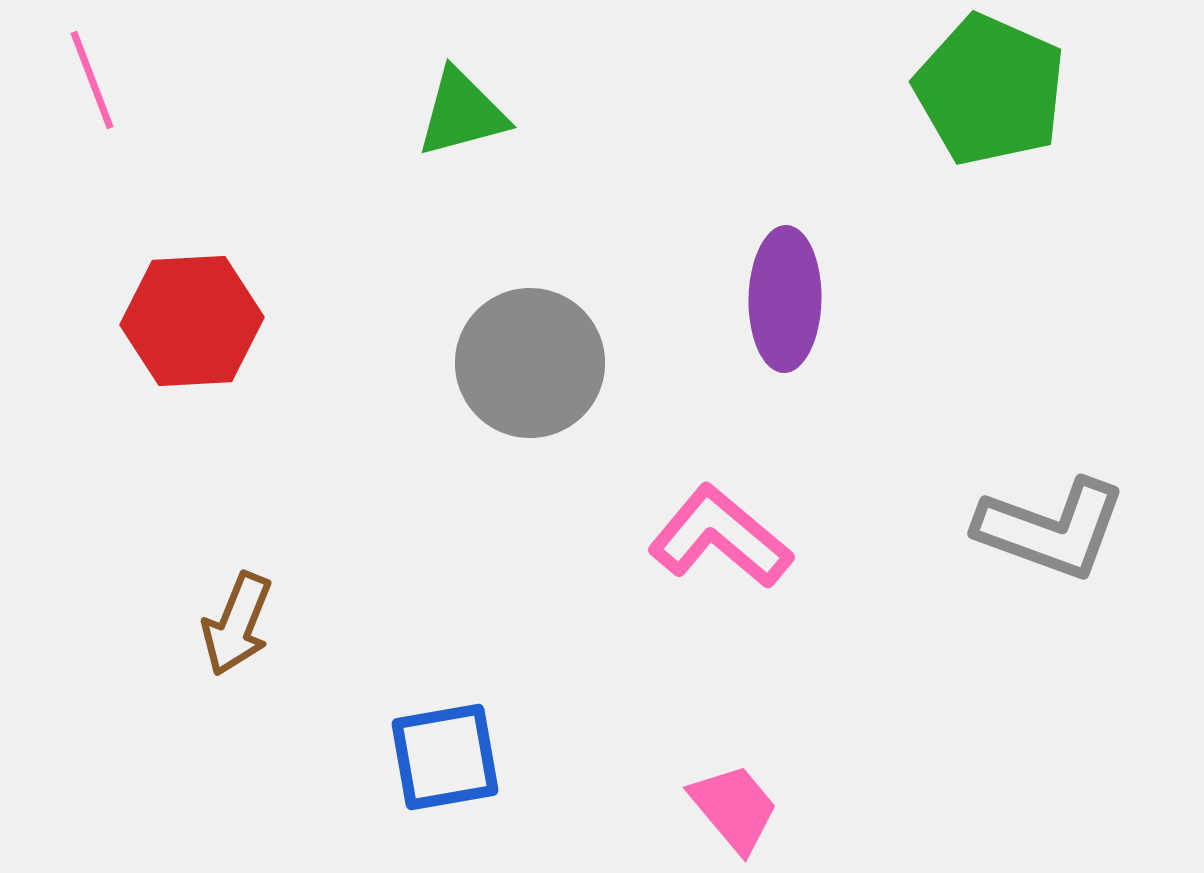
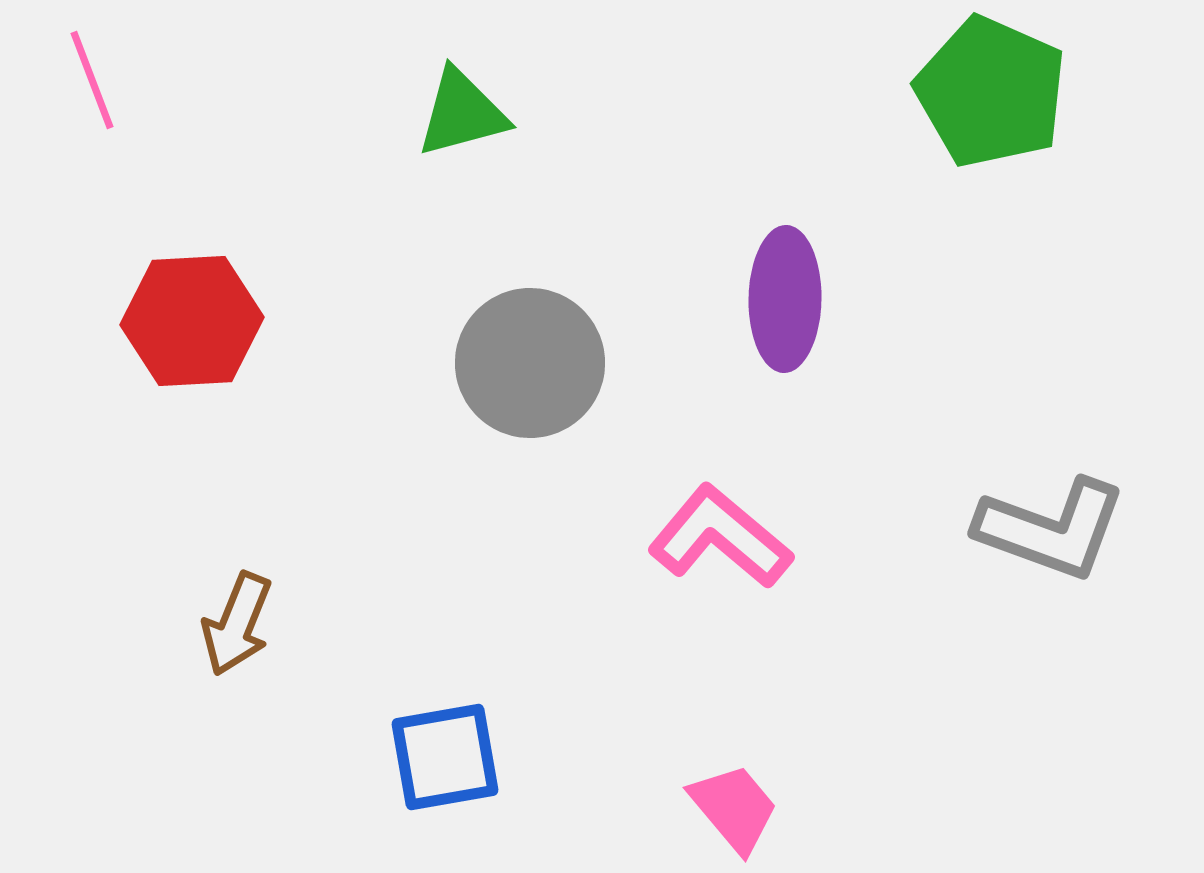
green pentagon: moved 1 px right, 2 px down
